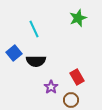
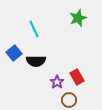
purple star: moved 6 px right, 5 px up
brown circle: moved 2 px left
